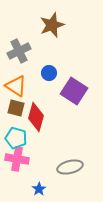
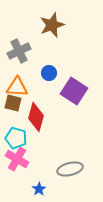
orange triangle: moved 1 px right, 1 px down; rotated 30 degrees counterclockwise
brown square: moved 3 px left, 5 px up
pink cross: rotated 20 degrees clockwise
gray ellipse: moved 2 px down
